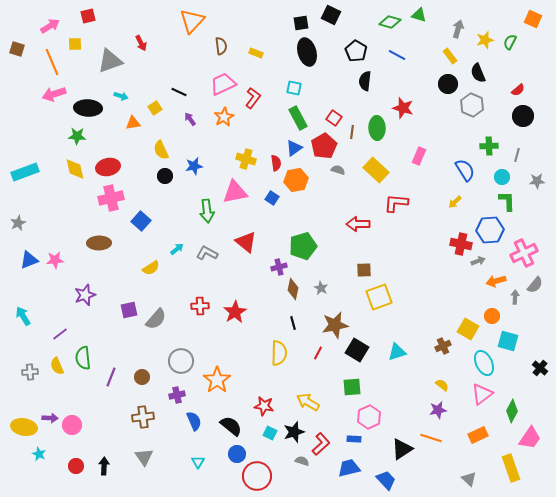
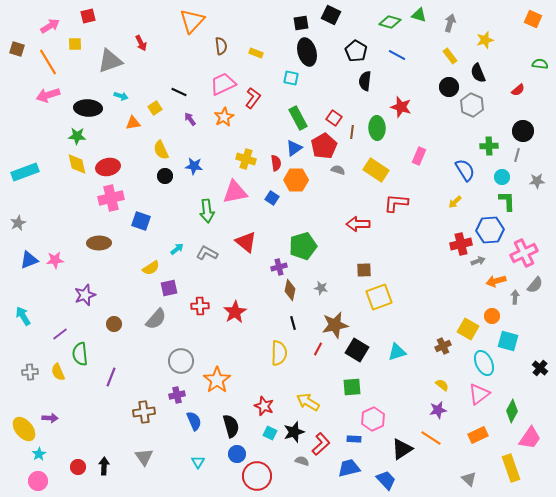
gray arrow at (458, 29): moved 8 px left, 6 px up
green semicircle at (510, 42): moved 30 px right, 22 px down; rotated 70 degrees clockwise
orange line at (52, 62): moved 4 px left; rotated 8 degrees counterclockwise
black circle at (448, 84): moved 1 px right, 3 px down
cyan square at (294, 88): moved 3 px left, 10 px up
pink arrow at (54, 94): moved 6 px left, 1 px down
red star at (403, 108): moved 2 px left, 1 px up
black circle at (523, 116): moved 15 px down
blue star at (194, 166): rotated 18 degrees clockwise
yellow diamond at (75, 169): moved 2 px right, 5 px up
yellow rectangle at (376, 170): rotated 10 degrees counterclockwise
orange hexagon at (296, 180): rotated 10 degrees clockwise
blue square at (141, 221): rotated 24 degrees counterclockwise
red cross at (461, 244): rotated 25 degrees counterclockwise
gray star at (321, 288): rotated 16 degrees counterclockwise
brown diamond at (293, 289): moved 3 px left, 1 px down
purple square at (129, 310): moved 40 px right, 22 px up
red line at (318, 353): moved 4 px up
green semicircle at (83, 358): moved 3 px left, 4 px up
yellow semicircle at (57, 366): moved 1 px right, 6 px down
brown circle at (142, 377): moved 28 px left, 53 px up
pink triangle at (482, 394): moved 3 px left
red star at (264, 406): rotated 12 degrees clockwise
brown cross at (143, 417): moved 1 px right, 5 px up
pink hexagon at (369, 417): moved 4 px right, 2 px down
pink circle at (72, 425): moved 34 px left, 56 px down
black semicircle at (231, 426): rotated 35 degrees clockwise
yellow ellipse at (24, 427): moved 2 px down; rotated 40 degrees clockwise
orange line at (431, 438): rotated 15 degrees clockwise
cyan star at (39, 454): rotated 16 degrees clockwise
red circle at (76, 466): moved 2 px right, 1 px down
